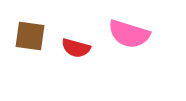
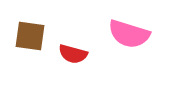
red semicircle: moved 3 px left, 6 px down
